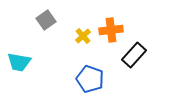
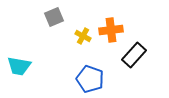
gray square: moved 8 px right, 3 px up; rotated 12 degrees clockwise
yellow cross: rotated 21 degrees counterclockwise
cyan trapezoid: moved 4 px down
